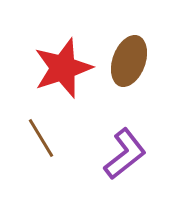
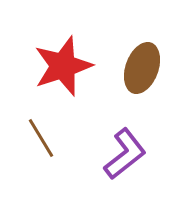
brown ellipse: moved 13 px right, 7 px down
red star: moved 2 px up
